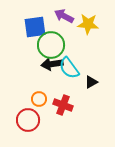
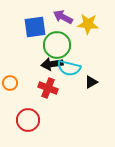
purple arrow: moved 1 px left, 1 px down
green circle: moved 6 px right
cyan semicircle: rotated 40 degrees counterclockwise
orange circle: moved 29 px left, 16 px up
red cross: moved 15 px left, 17 px up
